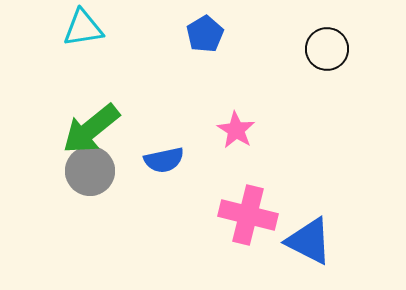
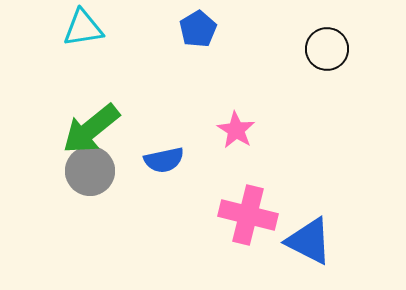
blue pentagon: moved 7 px left, 5 px up
